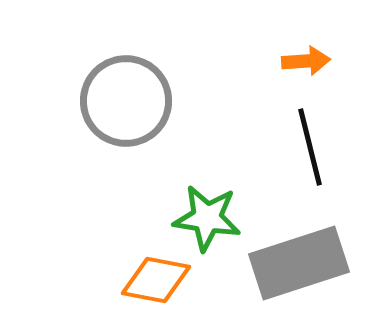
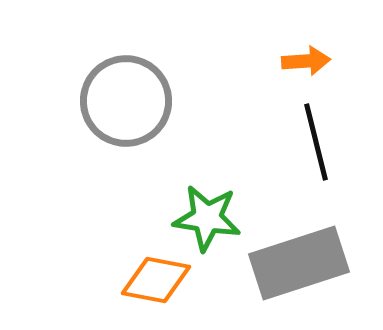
black line: moved 6 px right, 5 px up
